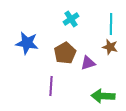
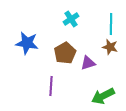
green arrow: rotated 30 degrees counterclockwise
